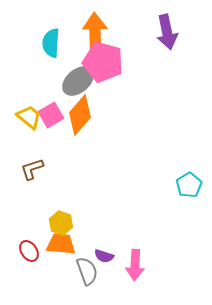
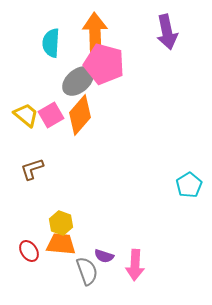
pink pentagon: moved 1 px right, 2 px down
yellow trapezoid: moved 3 px left, 2 px up
